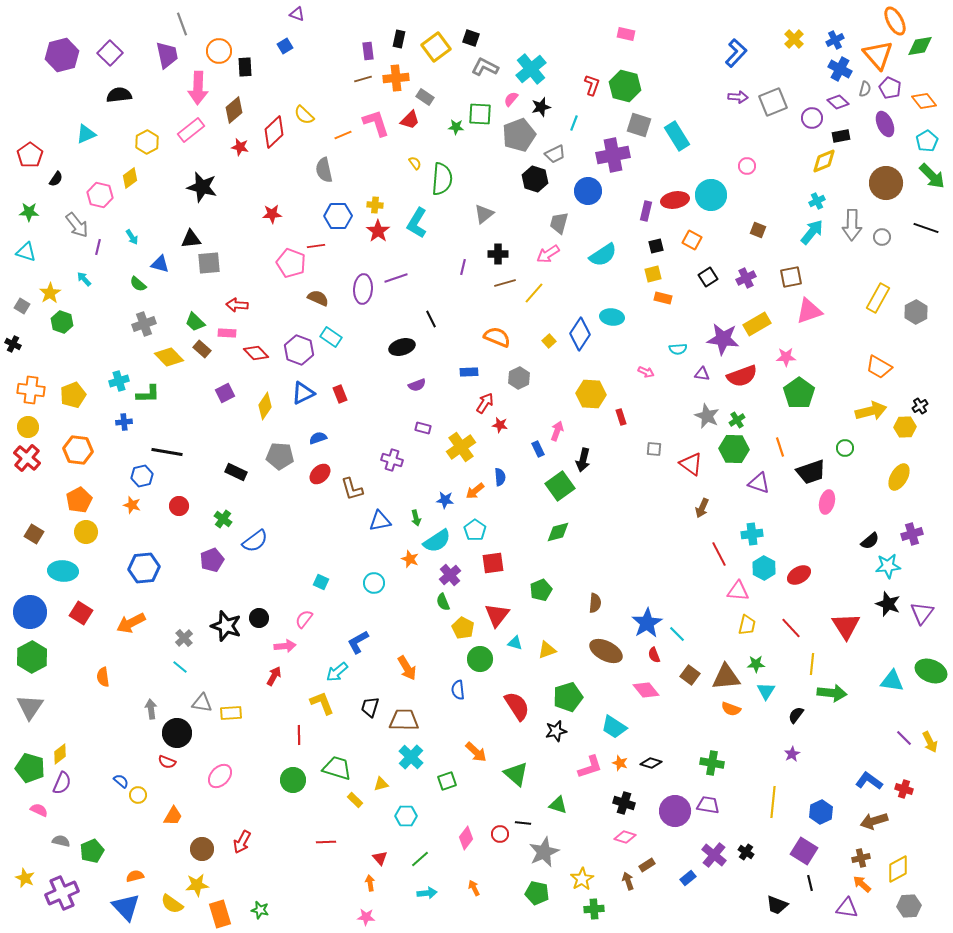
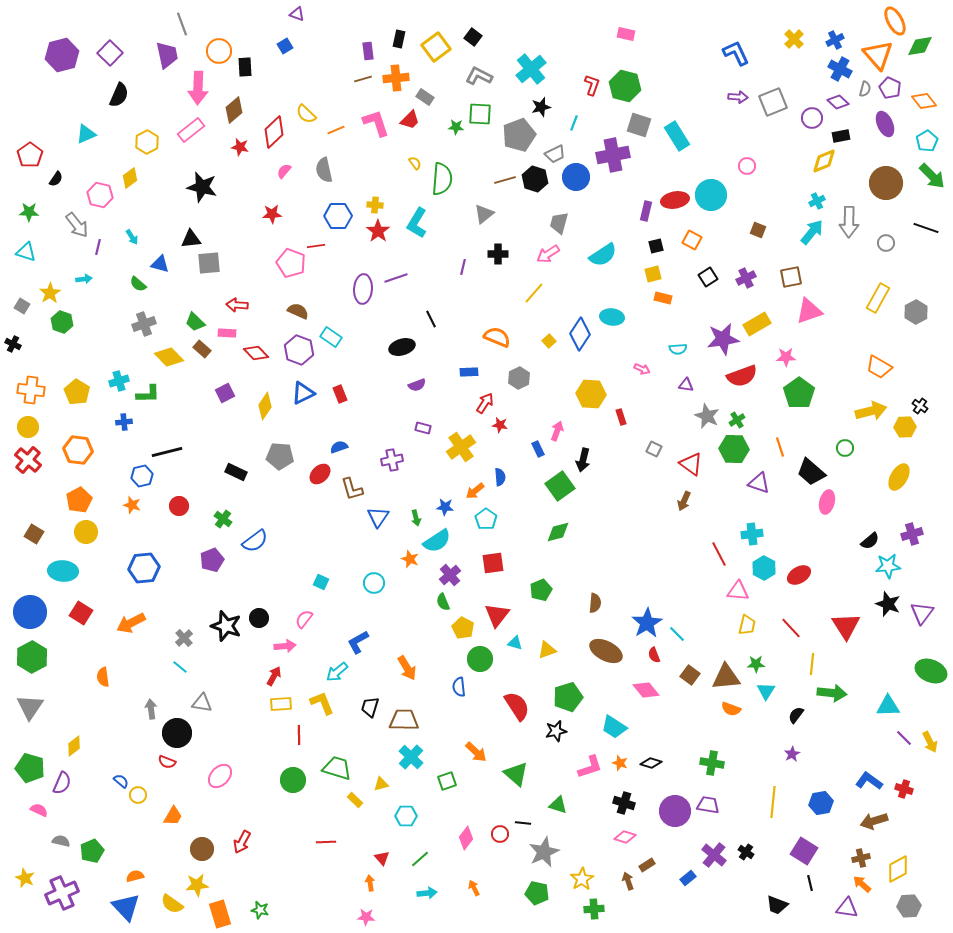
black square at (471, 38): moved 2 px right, 1 px up; rotated 18 degrees clockwise
blue L-shape at (736, 53): rotated 68 degrees counterclockwise
gray L-shape at (485, 67): moved 6 px left, 9 px down
black semicircle at (119, 95): rotated 120 degrees clockwise
pink semicircle at (511, 99): moved 227 px left, 72 px down
yellow semicircle at (304, 115): moved 2 px right, 1 px up
orange line at (343, 135): moved 7 px left, 5 px up
blue circle at (588, 191): moved 12 px left, 14 px up
gray arrow at (852, 225): moved 3 px left, 3 px up
gray circle at (882, 237): moved 4 px right, 6 px down
cyan arrow at (84, 279): rotated 126 degrees clockwise
brown line at (505, 283): moved 103 px up
brown semicircle at (318, 298): moved 20 px left, 13 px down
purple star at (723, 339): rotated 16 degrees counterclockwise
pink arrow at (646, 372): moved 4 px left, 3 px up
purple triangle at (702, 374): moved 16 px left, 11 px down
yellow pentagon at (73, 395): moved 4 px right, 3 px up; rotated 20 degrees counterclockwise
black cross at (920, 406): rotated 21 degrees counterclockwise
blue semicircle at (318, 438): moved 21 px right, 9 px down
gray square at (654, 449): rotated 21 degrees clockwise
black line at (167, 452): rotated 24 degrees counterclockwise
red cross at (27, 458): moved 1 px right, 2 px down
purple cross at (392, 460): rotated 30 degrees counterclockwise
black trapezoid at (811, 472): rotated 60 degrees clockwise
blue star at (445, 500): moved 7 px down
brown arrow at (702, 508): moved 18 px left, 7 px up
blue triangle at (380, 521): moved 2 px left, 4 px up; rotated 45 degrees counterclockwise
cyan pentagon at (475, 530): moved 11 px right, 11 px up
cyan triangle at (892, 681): moved 4 px left, 25 px down; rotated 10 degrees counterclockwise
blue semicircle at (458, 690): moved 1 px right, 3 px up
yellow rectangle at (231, 713): moved 50 px right, 9 px up
yellow diamond at (60, 754): moved 14 px right, 8 px up
blue hexagon at (821, 812): moved 9 px up; rotated 15 degrees clockwise
red triangle at (380, 858): moved 2 px right
